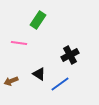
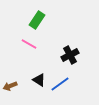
green rectangle: moved 1 px left
pink line: moved 10 px right, 1 px down; rotated 21 degrees clockwise
black triangle: moved 6 px down
brown arrow: moved 1 px left, 5 px down
